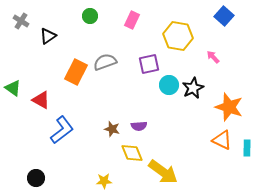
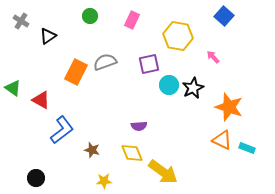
brown star: moved 20 px left, 21 px down
cyan rectangle: rotated 70 degrees counterclockwise
